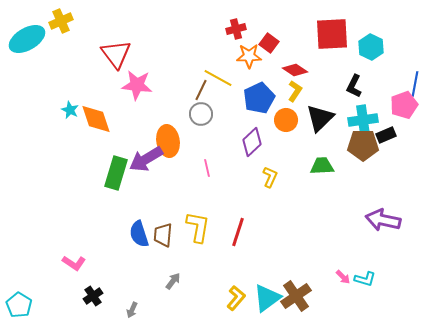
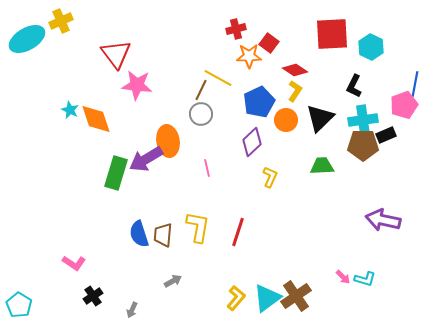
blue pentagon at (259, 98): moved 4 px down
gray arrow at (173, 281): rotated 24 degrees clockwise
